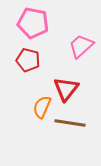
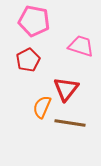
pink pentagon: moved 1 px right, 2 px up
pink trapezoid: rotated 60 degrees clockwise
red pentagon: rotated 30 degrees clockwise
